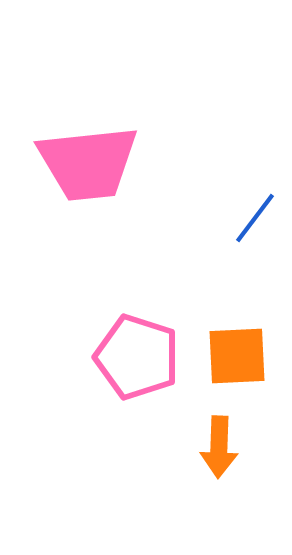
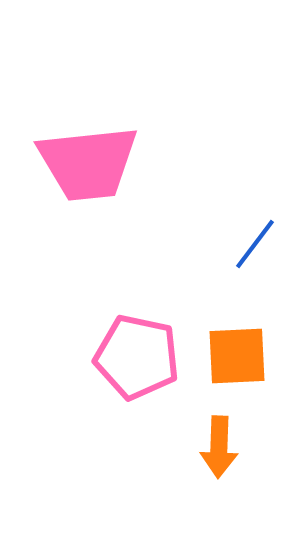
blue line: moved 26 px down
pink pentagon: rotated 6 degrees counterclockwise
